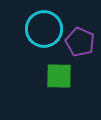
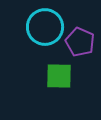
cyan circle: moved 1 px right, 2 px up
